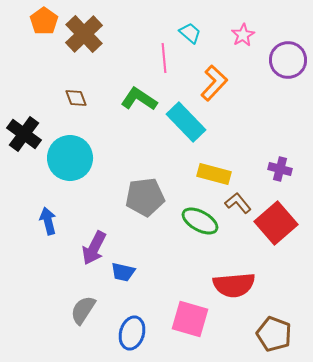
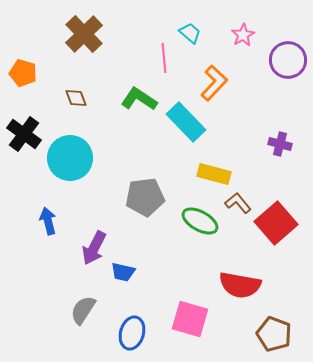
orange pentagon: moved 21 px left, 52 px down; rotated 20 degrees counterclockwise
purple cross: moved 25 px up
red semicircle: moved 6 px right; rotated 15 degrees clockwise
